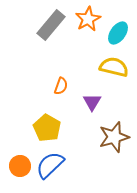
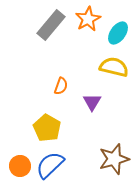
brown star: moved 22 px down
